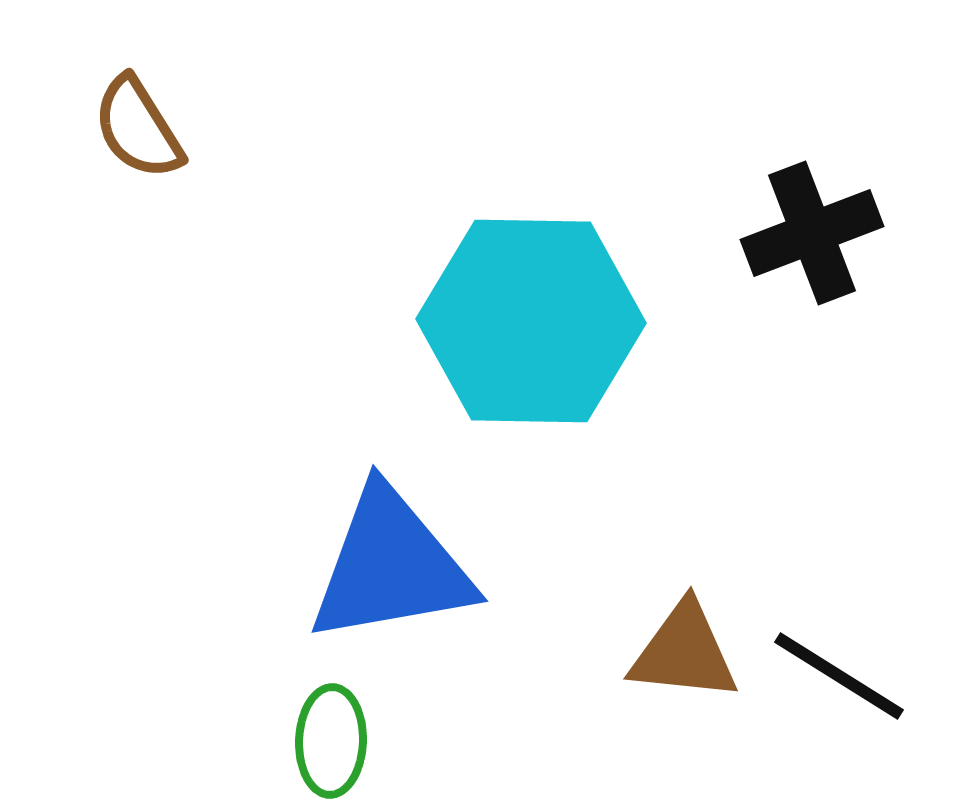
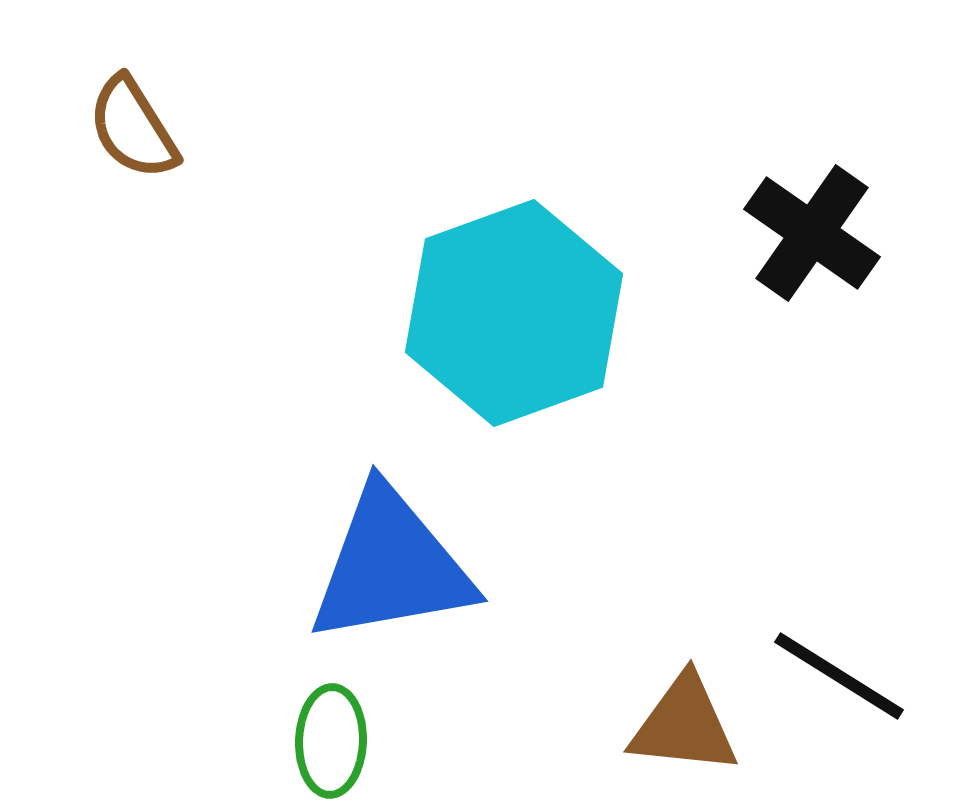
brown semicircle: moved 5 px left
black cross: rotated 34 degrees counterclockwise
cyan hexagon: moved 17 px left, 8 px up; rotated 21 degrees counterclockwise
brown triangle: moved 73 px down
